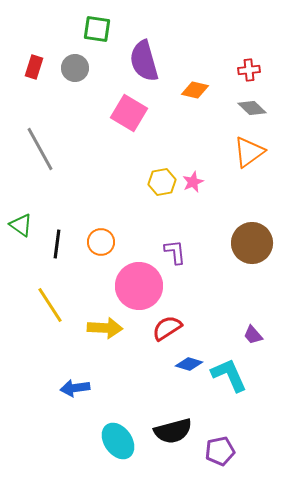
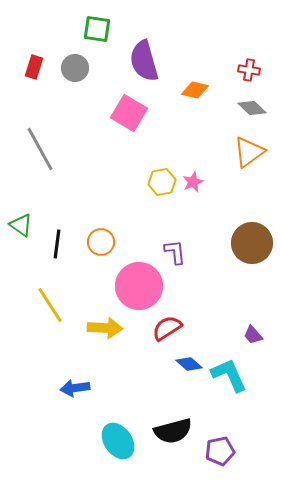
red cross: rotated 15 degrees clockwise
blue diamond: rotated 24 degrees clockwise
